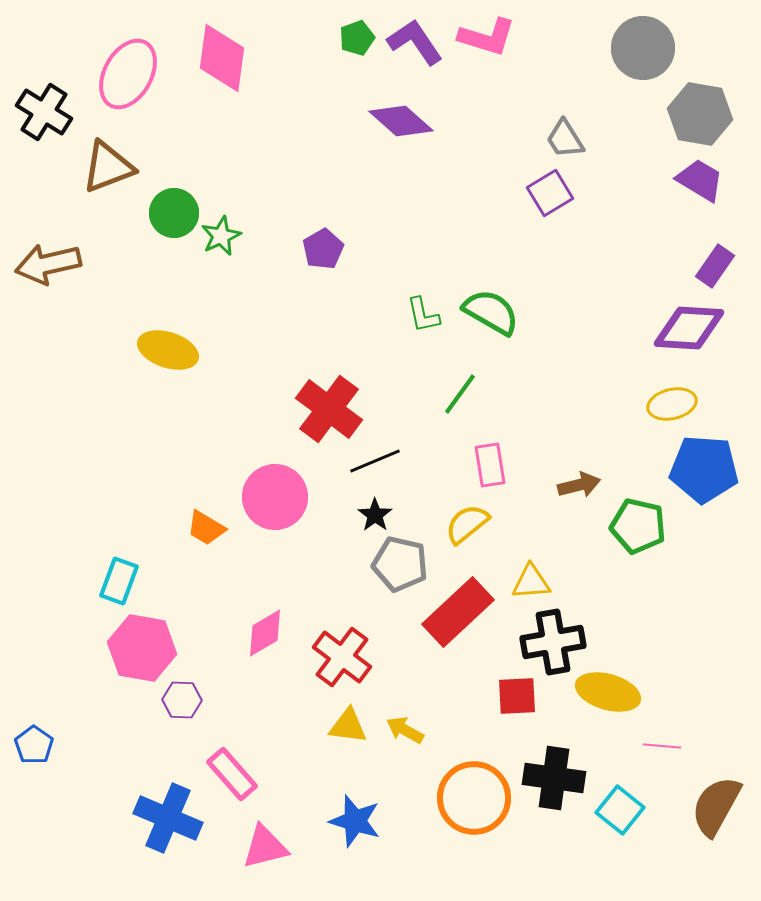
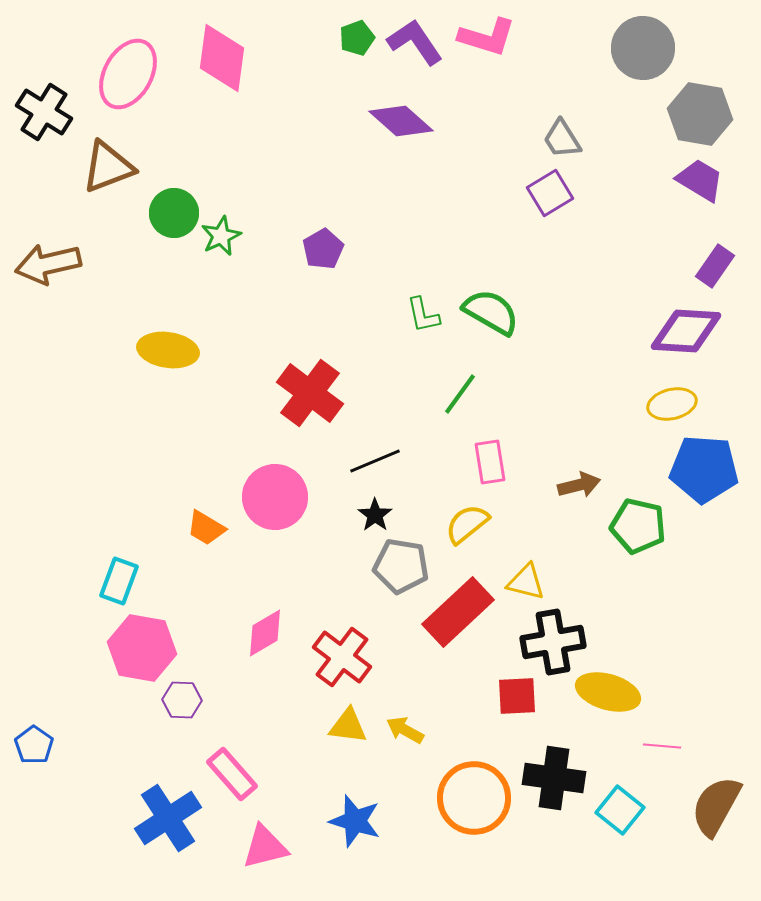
gray trapezoid at (565, 139): moved 3 px left
purple diamond at (689, 328): moved 3 px left, 3 px down
yellow ellipse at (168, 350): rotated 10 degrees counterclockwise
red cross at (329, 409): moved 19 px left, 16 px up
pink rectangle at (490, 465): moved 3 px up
gray pentagon at (400, 564): moved 1 px right, 2 px down; rotated 4 degrees counterclockwise
yellow triangle at (531, 582): moved 5 px left; rotated 18 degrees clockwise
blue cross at (168, 818): rotated 34 degrees clockwise
